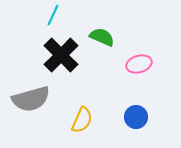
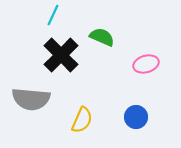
pink ellipse: moved 7 px right
gray semicircle: rotated 21 degrees clockwise
